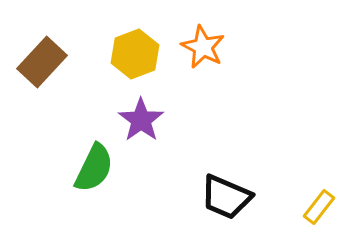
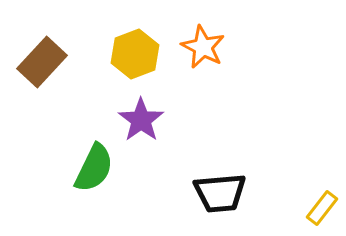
black trapezoid: moved 6 px left, 4 px up; rotated 28 degrees counterclockwise
yellow rectangle: moved 3 px right, 1 px down
